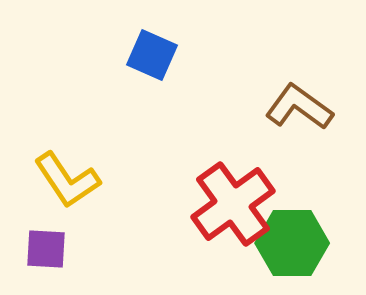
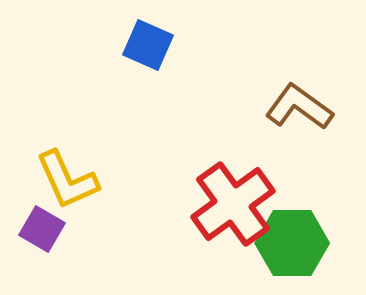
blue square: moved 4 px left, 10 px up
yellow L-shape: rotated 10 degrees clockwise
purple square: moved 4 px left, 20 px up; rotated 27 degrees clockwise
